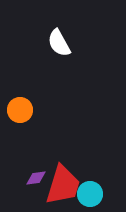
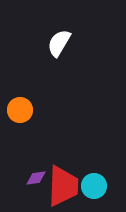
white semicircle: rotated 60 degrees clockwise
red trapezoid: moved 1 px down; rotated 15 degrees counterclockwise
cyan circle: moved 4 px right, 8 px up
